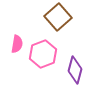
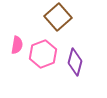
pink semicircle: moved 1 px down
purple diamond: moved 8 px up
